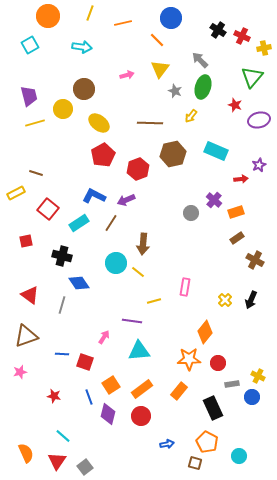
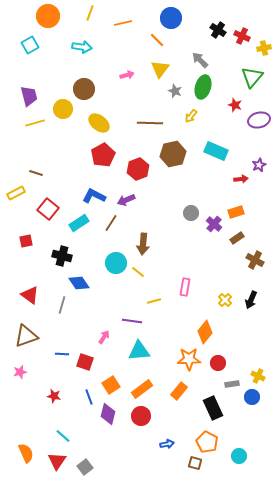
purple cross at (214, 200): moved 24 px down
